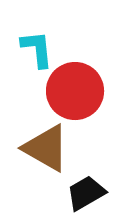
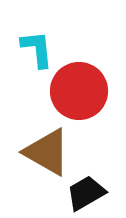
red circle: moved 4 px right
brown triangle: moved 1 px right, 4 px down
